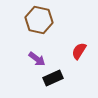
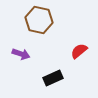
red semicircle: rotated 18 degrees clockwise
purple arrow: moved 16 px left, 5 px up; rotated 18 degrees counterclockwise
